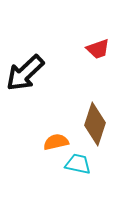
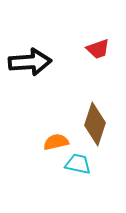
black arrow: moved 5 px right, 11 px up; rotated 141 degrees counterclockwise
